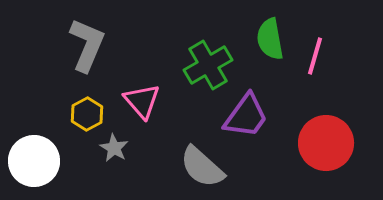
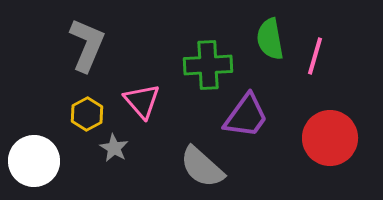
green cross: rotated 27 degrees clockwise
red circle: moved 4 px right, 5 px up
